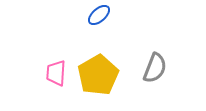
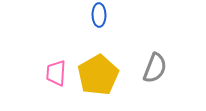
blue ellipse: rotated 50 degrees counterclockwise
